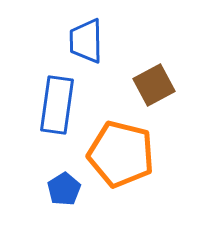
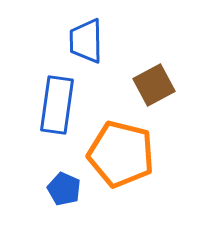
blue pentagon: rotated 16 degrees counterclockwise
